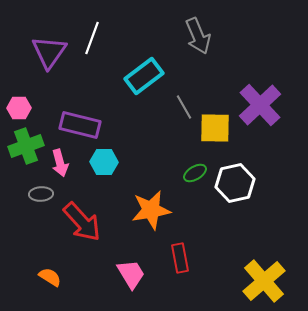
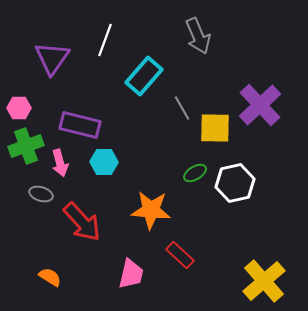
white line: moved 13 px right, 2 px down
purple triangle: moved 3 px right, 6 px down
cyan rectangle: rotated 12 degrees counterclockwise
gray line: moved 2 px left, 1 px down
gray ellipse: rotated 20 degrees clockwise
orange star: rotated 15 degrees clockwise
red rectangle: moved 3 px up; rotated 36 degrees counterclockwise
pink trapezoid: rotated 44 degrees clockwise
